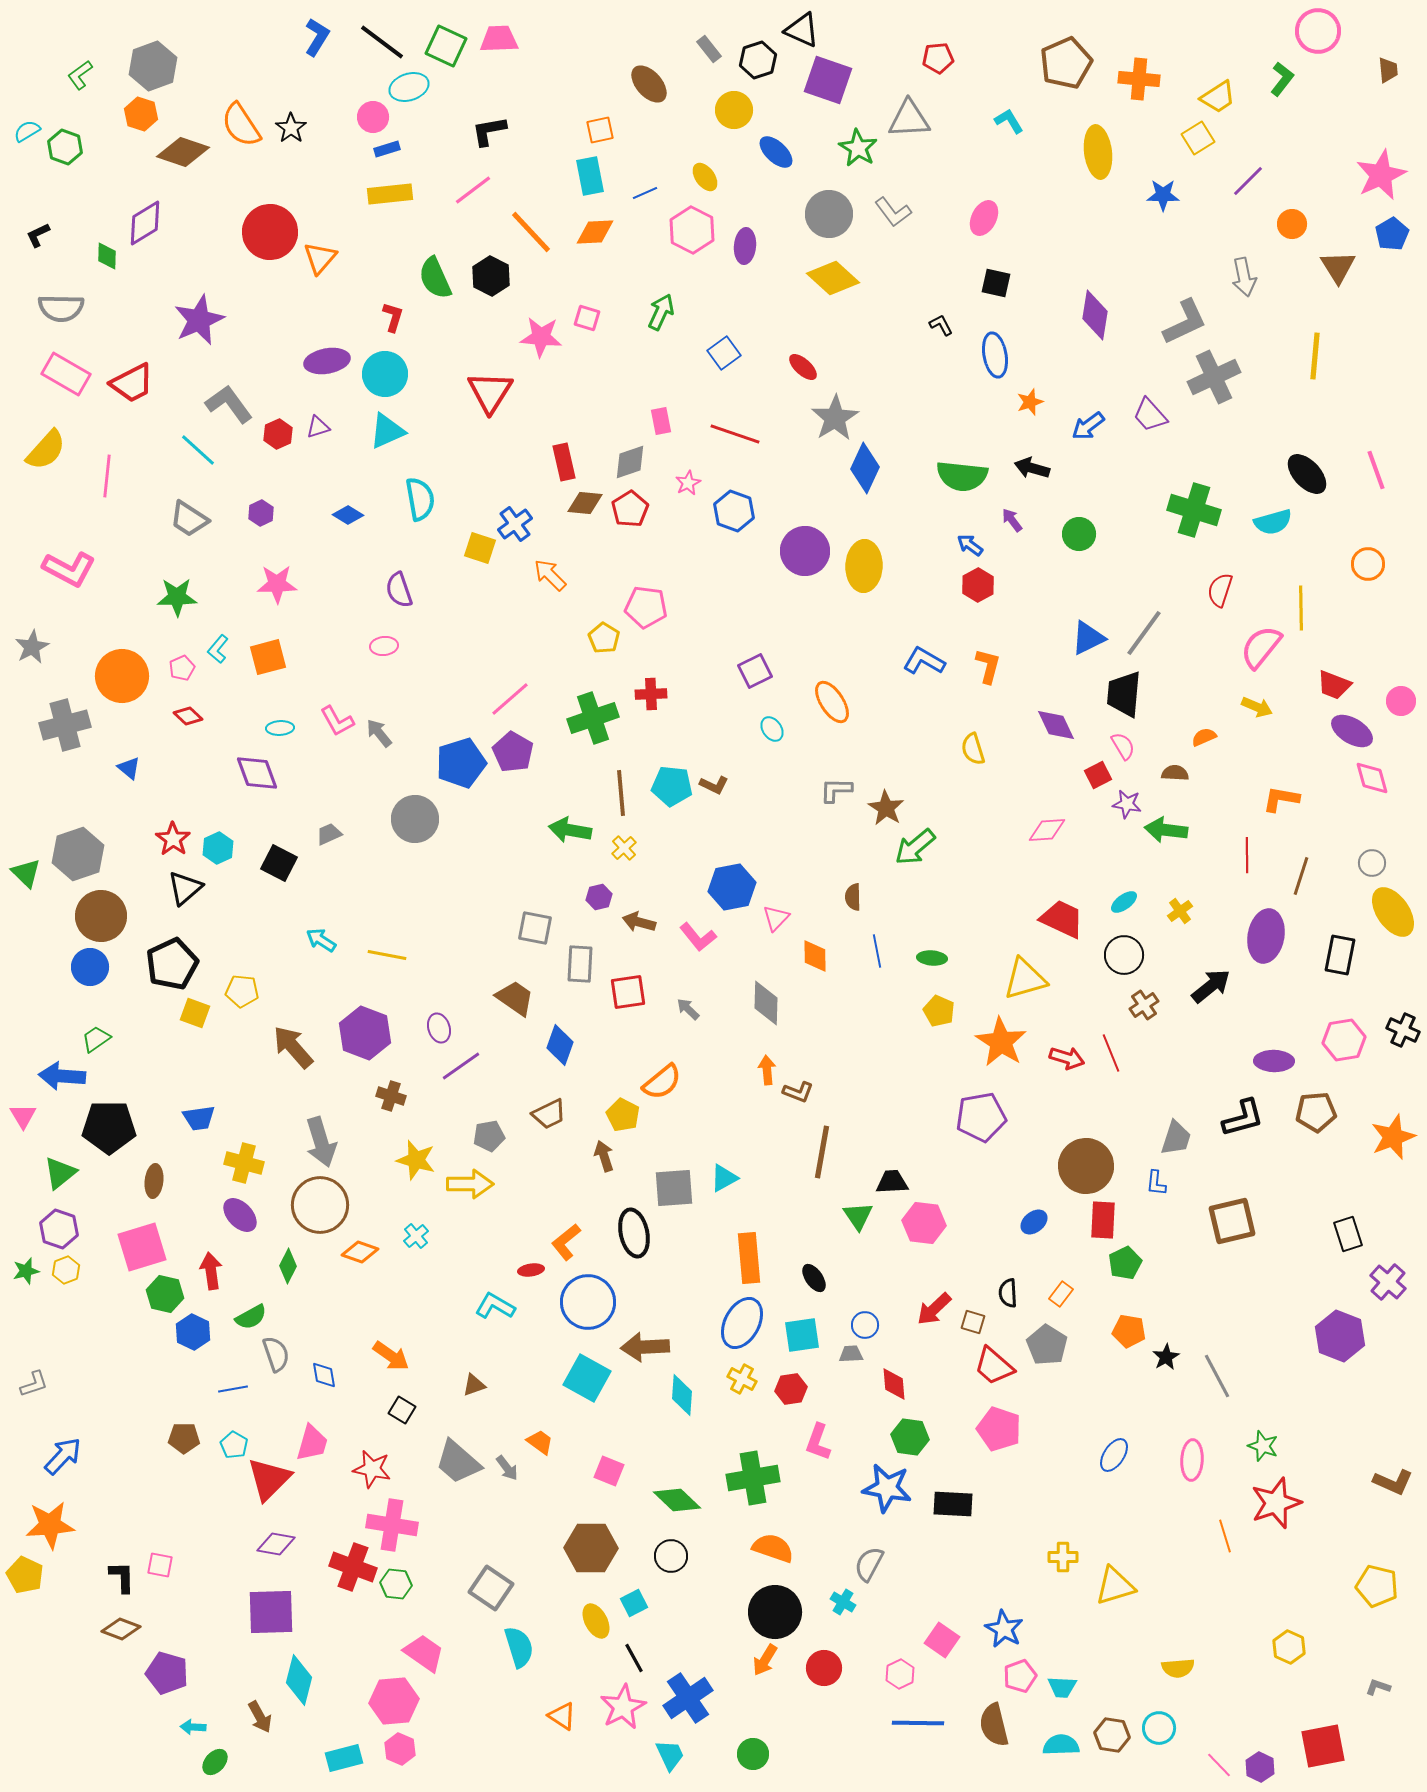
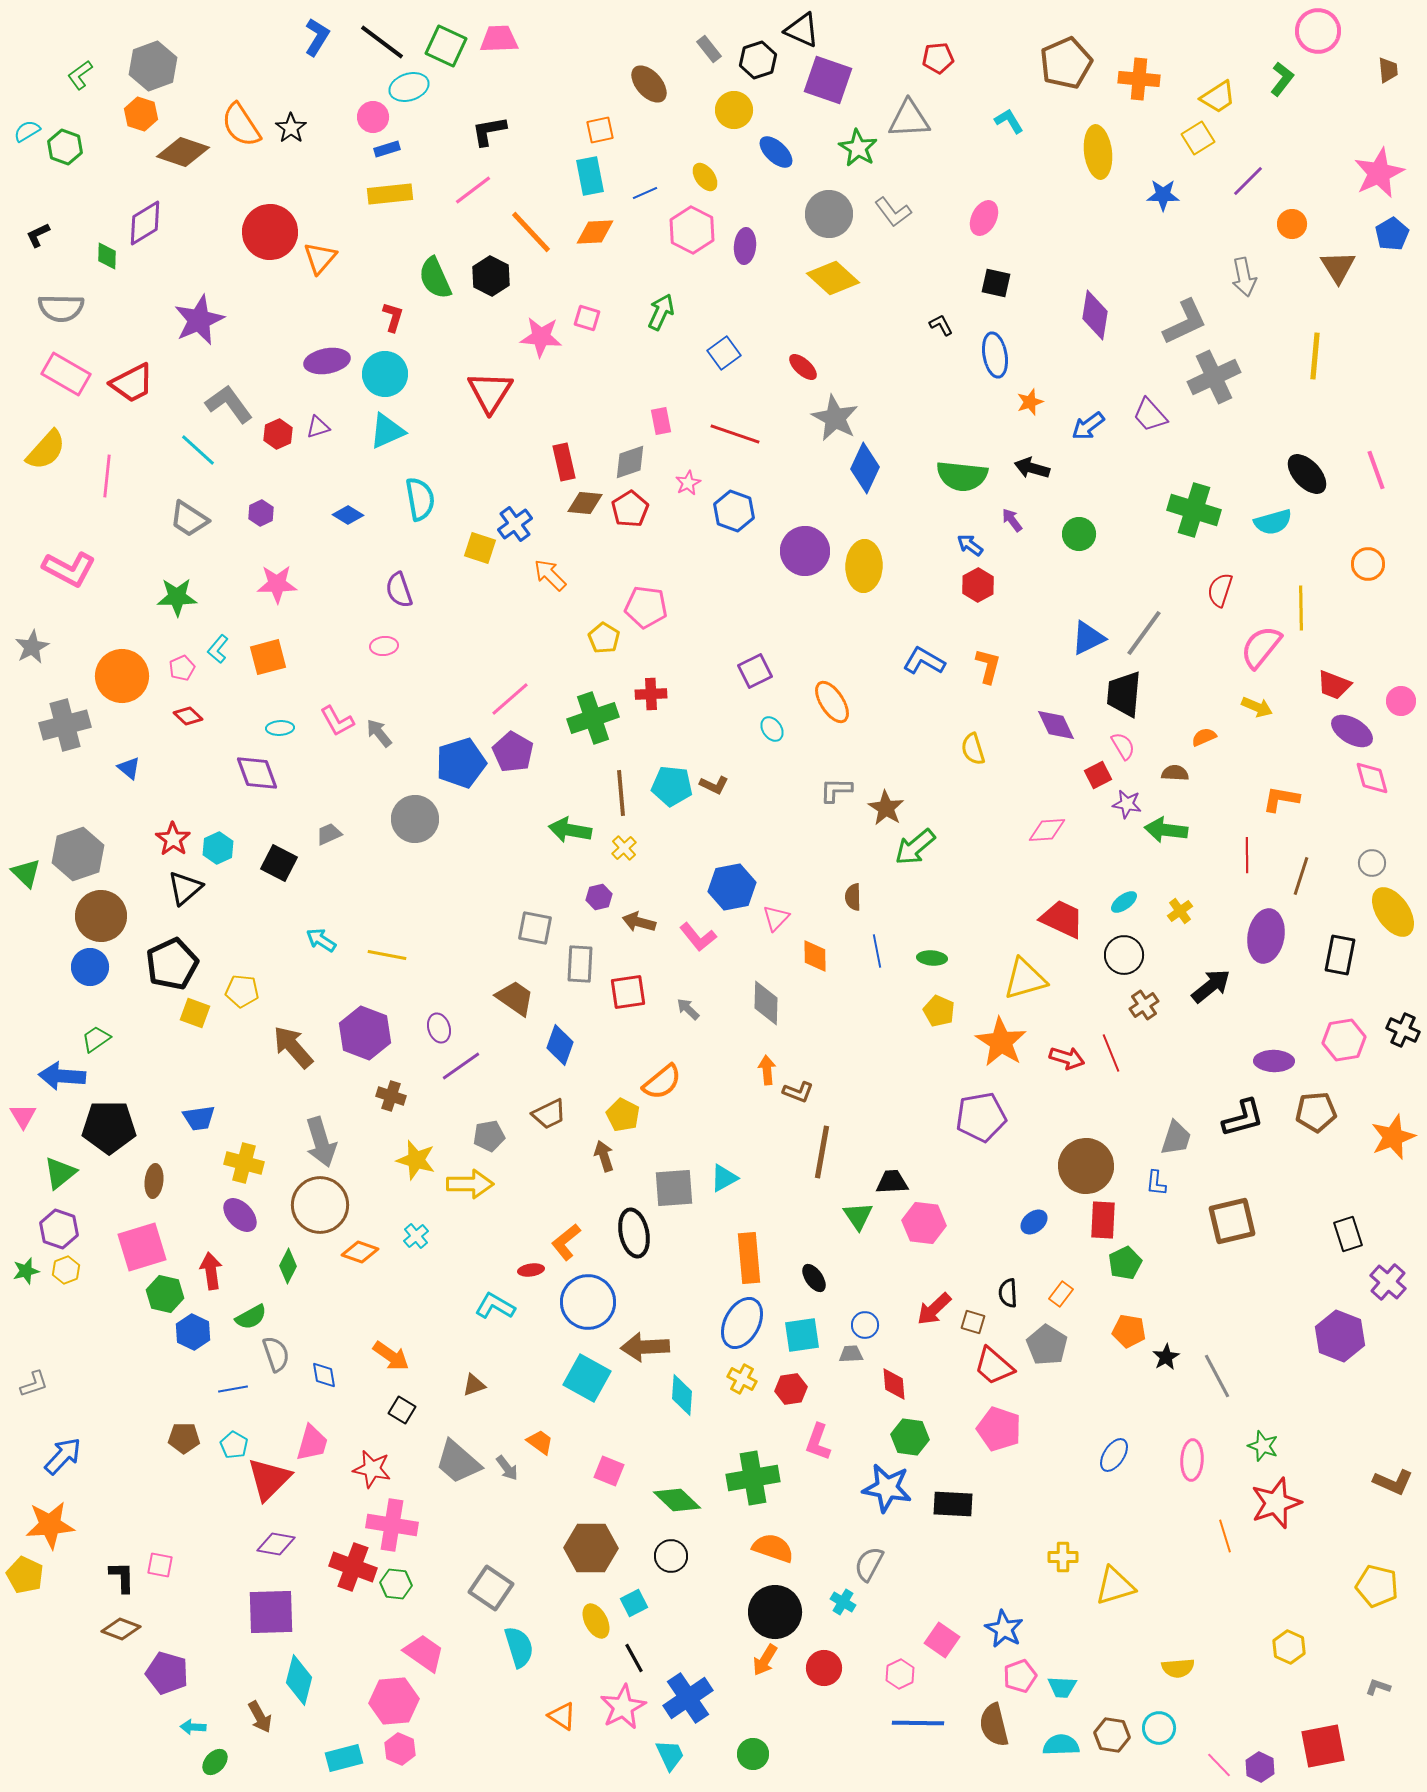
pink star at (1381, 175): moved 2 px left, 2 px up
gray star at (835, 418): rotated 12 degrees counterclockwise
